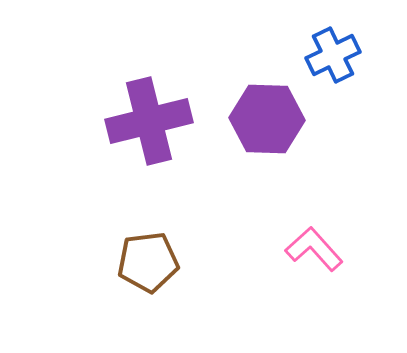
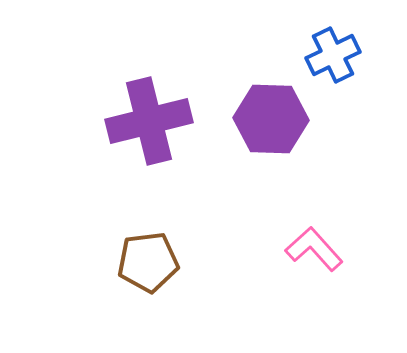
purple hexagon: moved 4 px right
